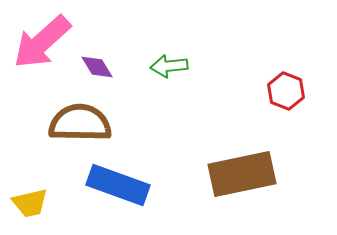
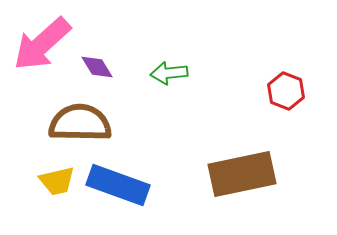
pink arrow: moved 2 px down
green arrow: moved 7 px down
yellow trapezoid: moved 27 px right, 22 px up
